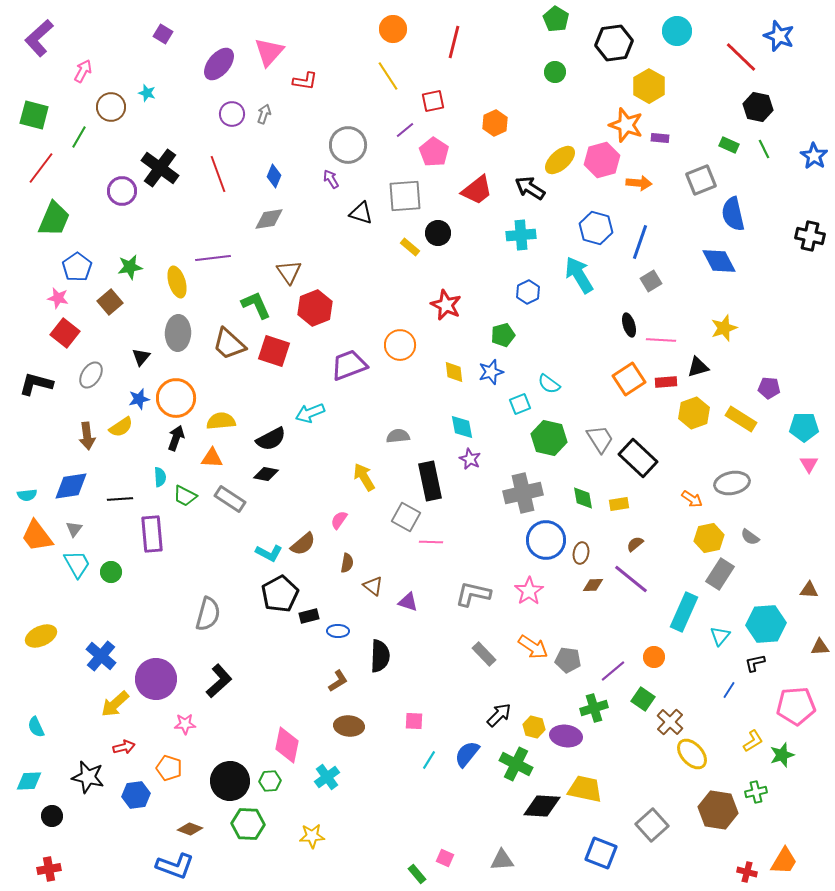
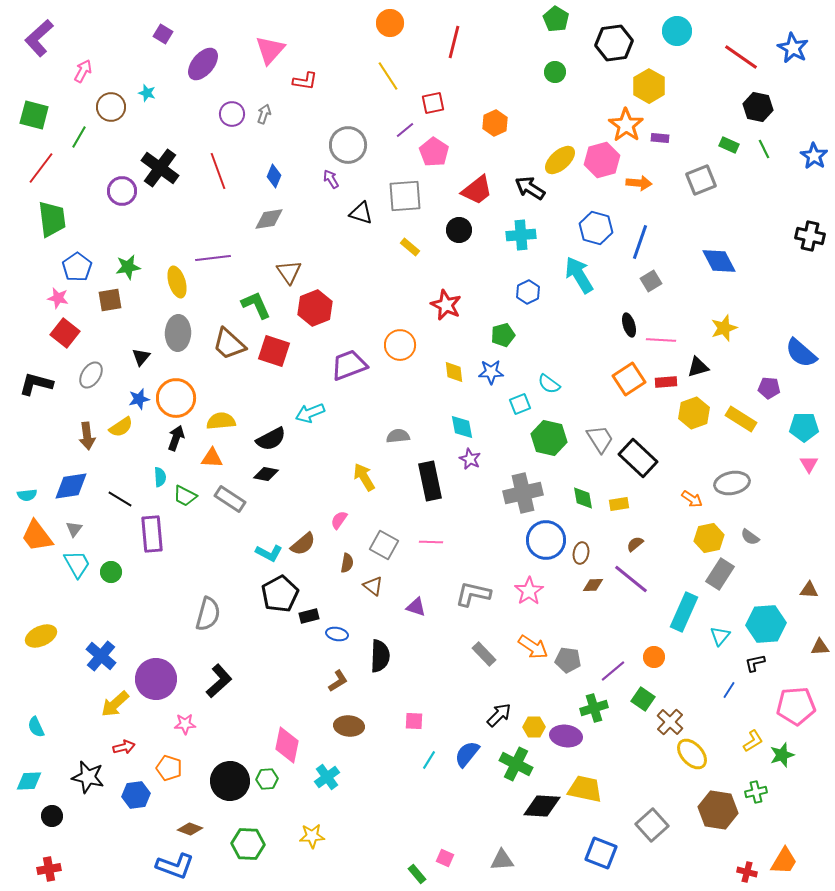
orange circle at (393, 29): moved 3 px left, 6 px up
blue star at (779, 36): moved 14 px right, 12 px down; rotated 8 degrees clockwise
pink triangle at (269, 52): moved 1 px right, 2 px up
red line at (741, 57): rotated 9 degrees counterclockwise
purple ellipse at (219, 64): moved 16 px left
red square at (433, 101): moved 2 px down
orange star at (626, 125): rotated 16 degrees clockwise
red line at (218, 174): moved 3 px up
blue semicircle at (733, 214): moved 68 px right, 139 px down; rotated 36 degrees counterclockwise
green trapezoid at (54, 219): moved 2 px left; rotated 30 degrees counterclockwise
black circle at (438, 233): moved 21 px right, 3 px up
green star at (130, 267): moved 2 px left
brown square at (110, 302): moved 2 px up; rotated 30 degrees clockwise
blue star at (491, 372): rotated 15 degrees clockwise
black line at (120, 499): rotated 35 degrees clockwise
gray square at (406, 517): moved 22 px left, 28 px down
purple triangle at (408, 602): moved 8 px right, 5 px down
blue ellipse at (338, 631): moved 1 px left, 3 px down; rotated 10 degrees clockwise
yellow hexagon at (534, 727): rotated 15 degrees counterclockwise
green hexagon at (270, 781): moved 3 px left, 2 px up
green hexagon at (248, 824): moved 20 px down
